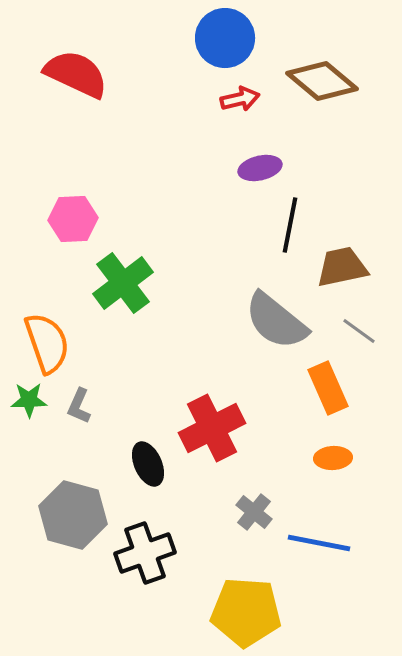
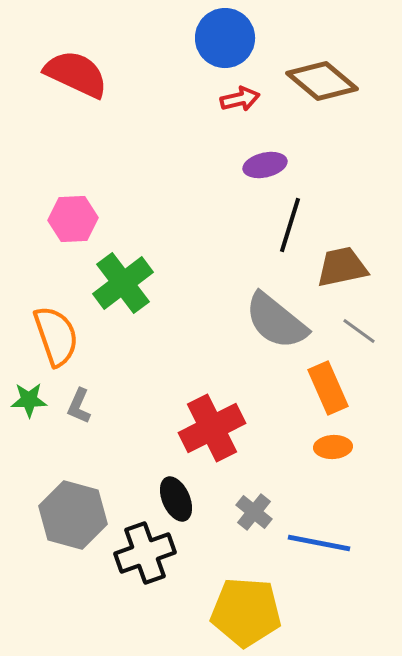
purple ellipse: moved 5 px right, 3 px up
black line: rotated 6 degrees clockwise
orange semicircle: moved 9 px right, 7 px up
orange ellipse: moved 11 px up
black ellipse: moved 28 px right, 35 px down
